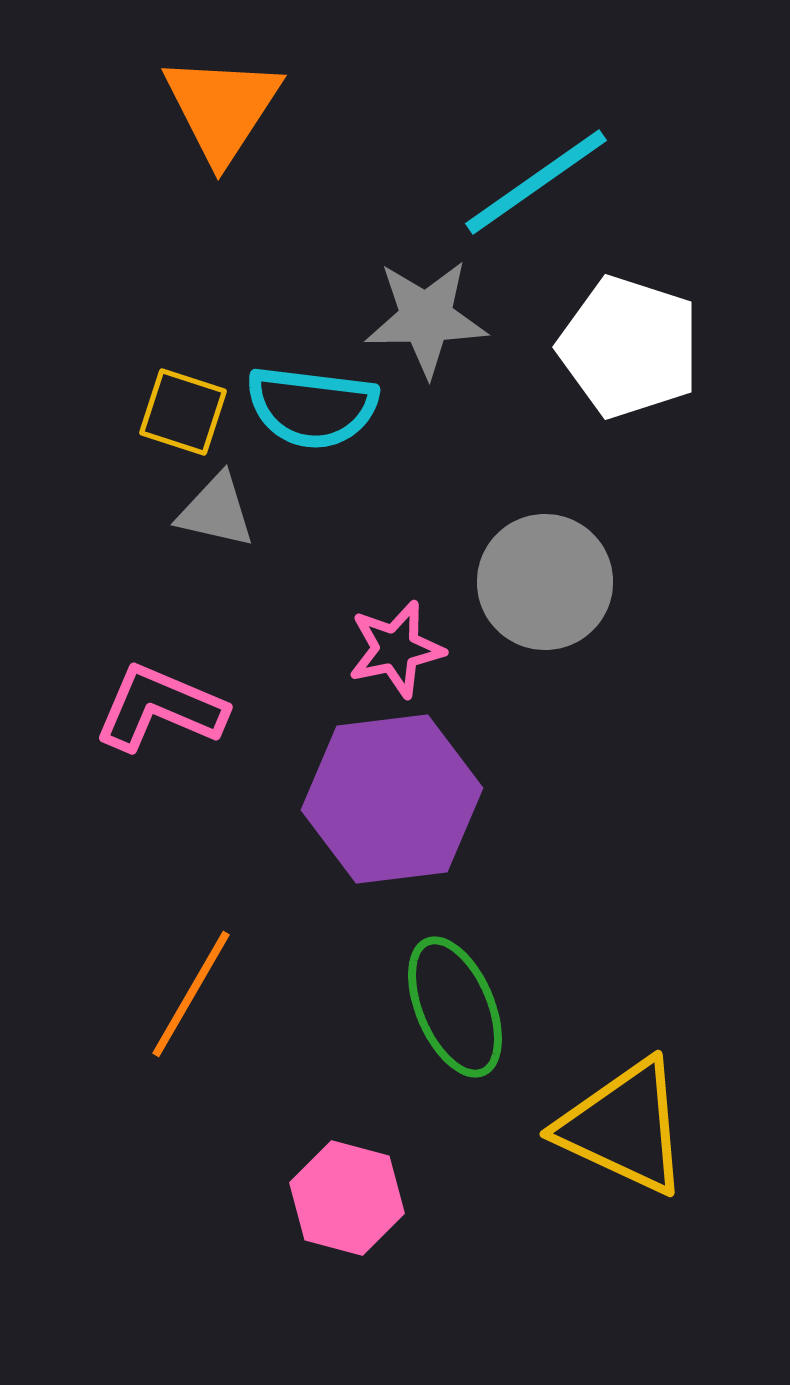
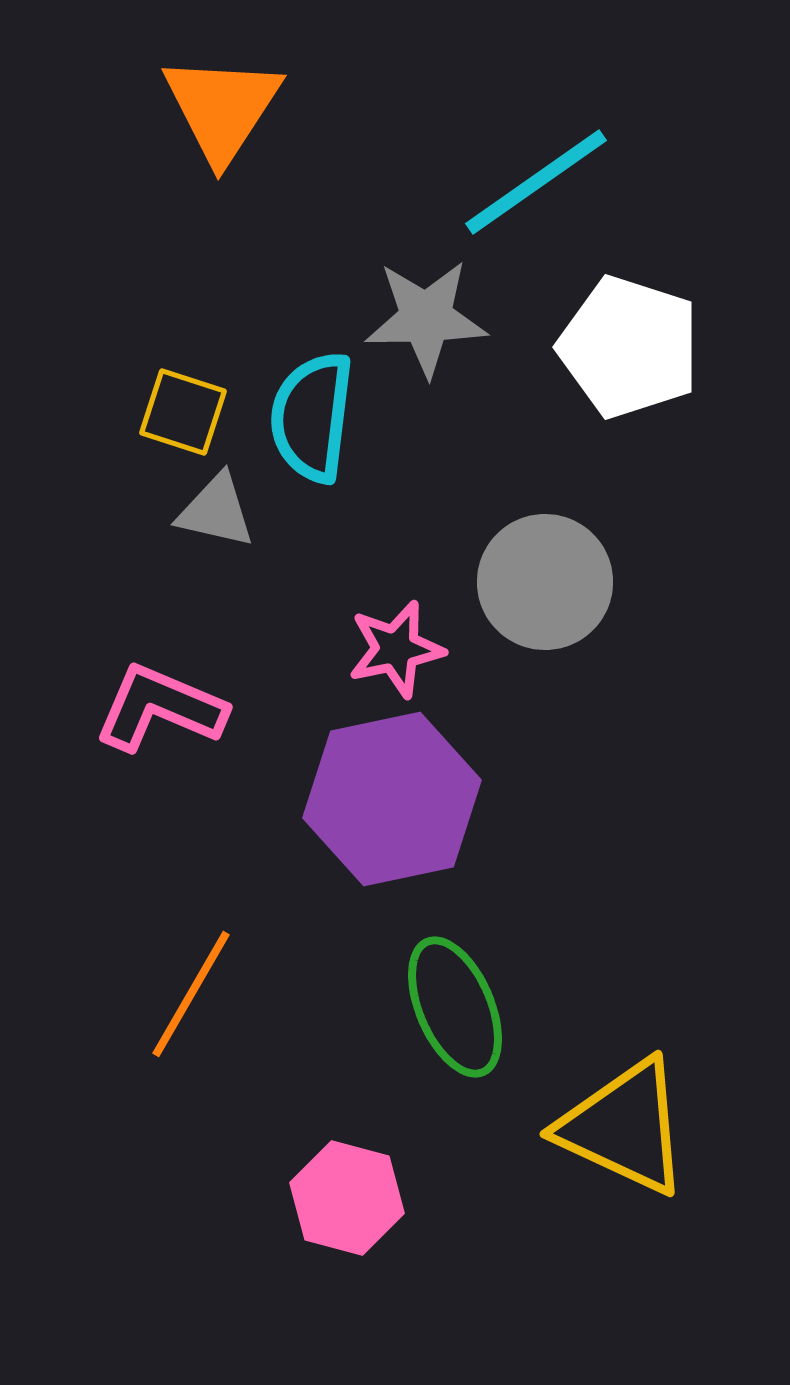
cyan semicircle: moved 10 px down; rotated 90 degrees clockwise
purple hexagon: rotated 5 degrees counterclockwise
